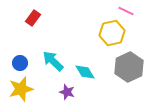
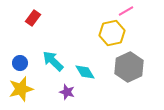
pink line: rotated 56 degrees counterclockwise
